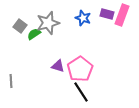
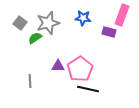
purple rectangle: moved 2 px right, 18 px down
blue star: rotated 14 degrees counterclockwise
gray square: moved 3 px up
green semicircle: moved 1 px right, 4 px down
purple triangle: rotated 16 degrees counterclockwise
gray line: moved 19 px right
black line: moved 7 px right, 3 px up; rotated 45 degrees counterclockwise
